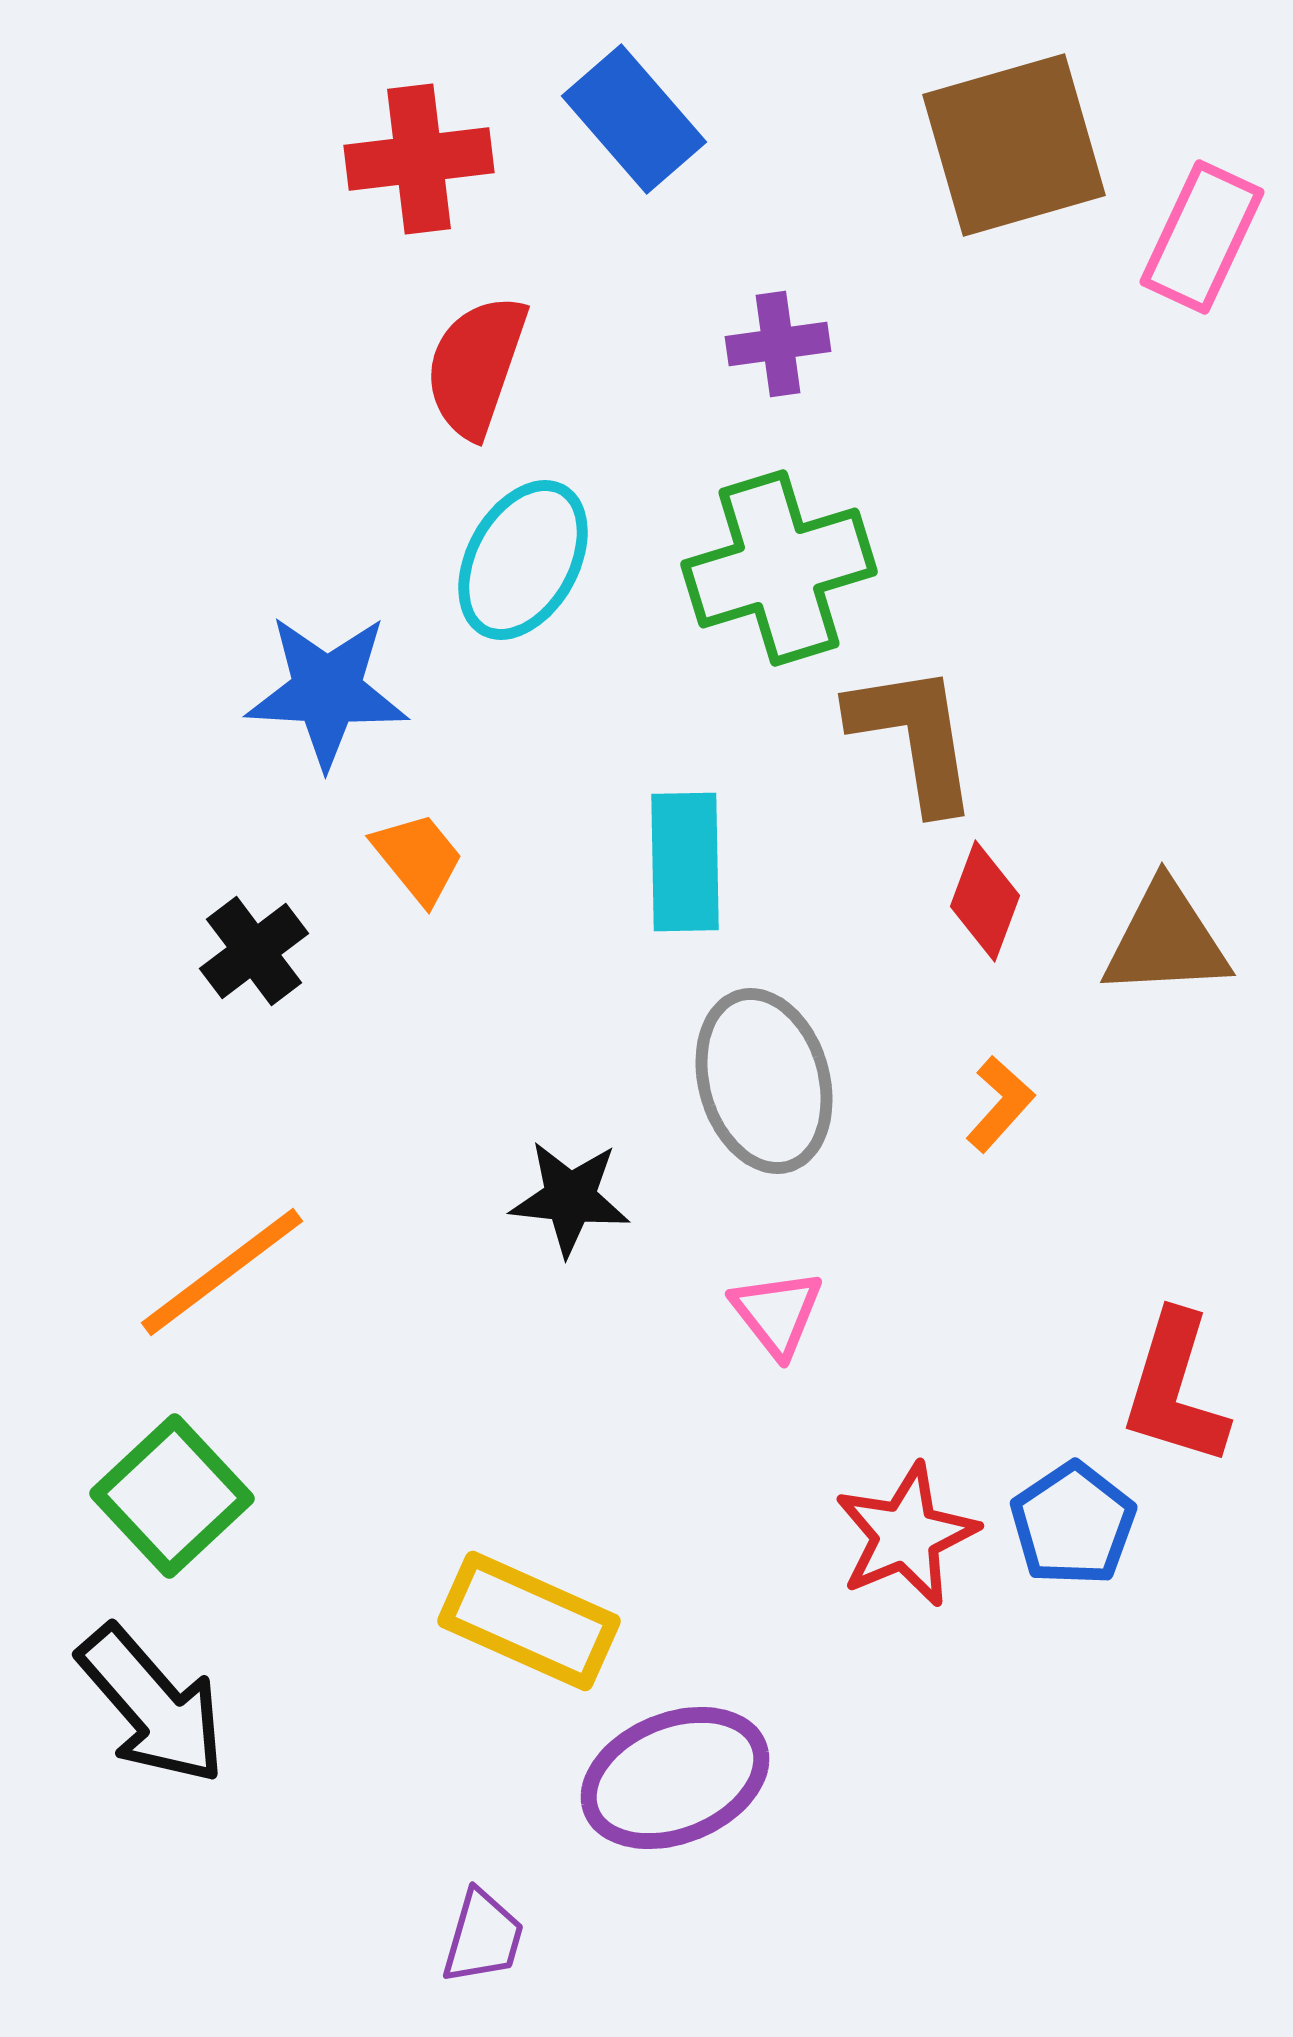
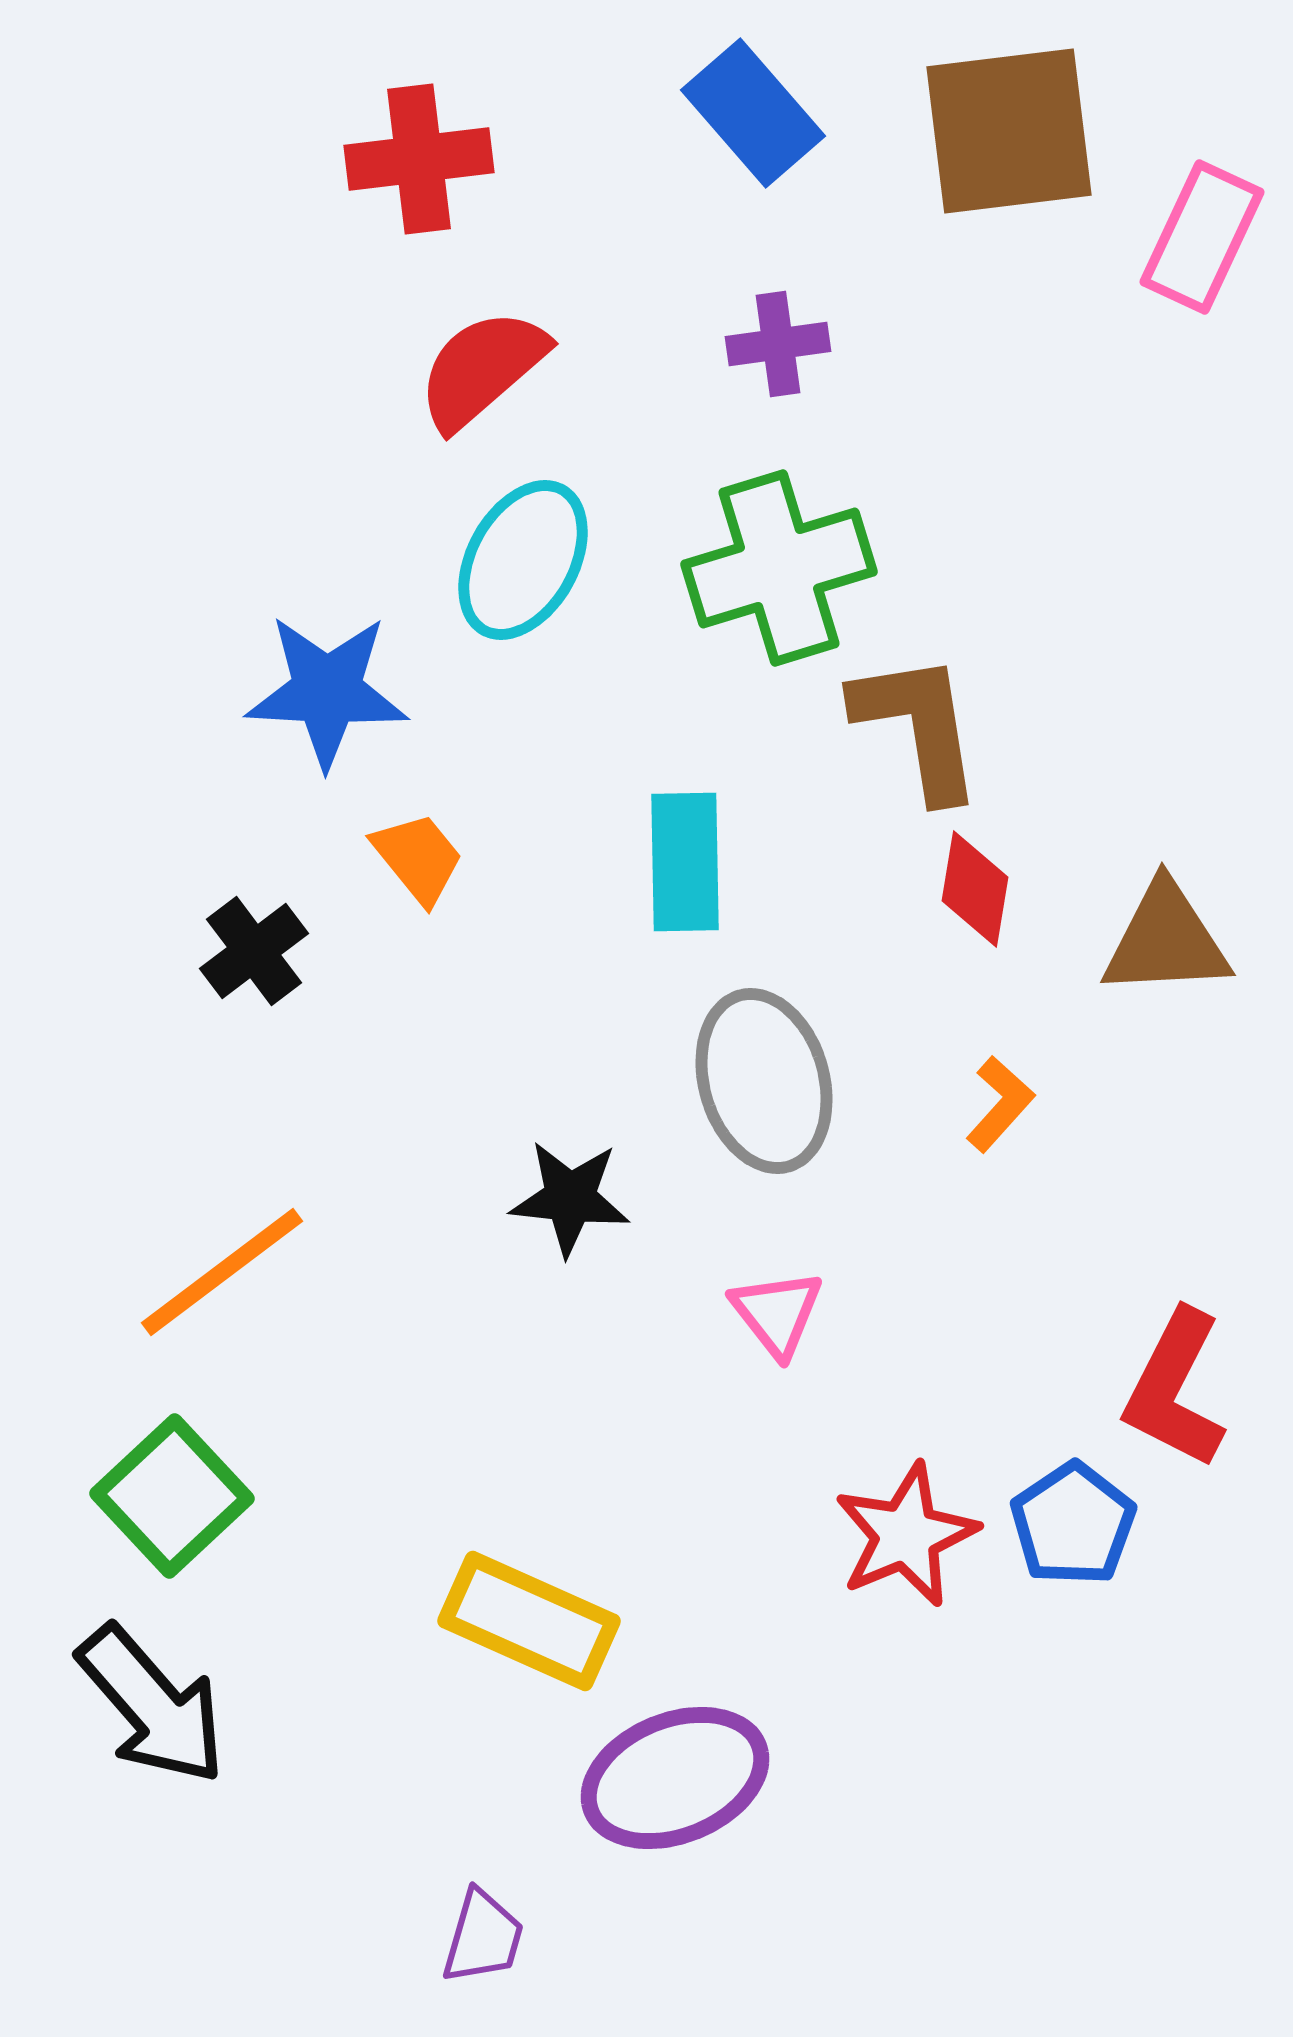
blue rectangle: moved 119 px right, 6 px up
brown square: moved 5 px left, 14 px up; rotated 9 degrees clockwise
red semicircle: moved 6 px right, 3 px down; rotated 30 degrees clockwise
brown L-shape: moved 4 px right, 11 px up
red diamond: moved 10 px left, 12 px up; rotated 11 degrees counterclockwise
red L-shape: rotated 10 degrees clockwise
